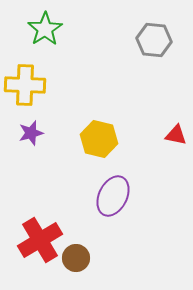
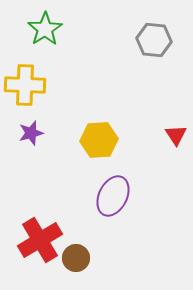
red triangle: rotated 45 degrees clockwise
yellow hexagon: moved 1 px down; rotated 18 degrees counterclockwise
